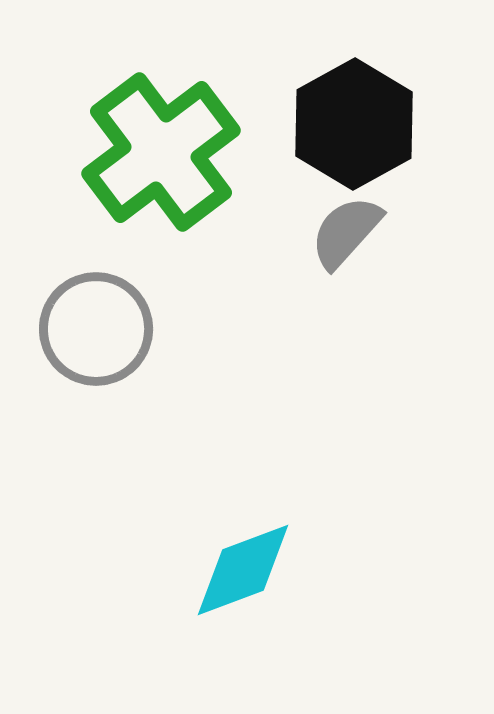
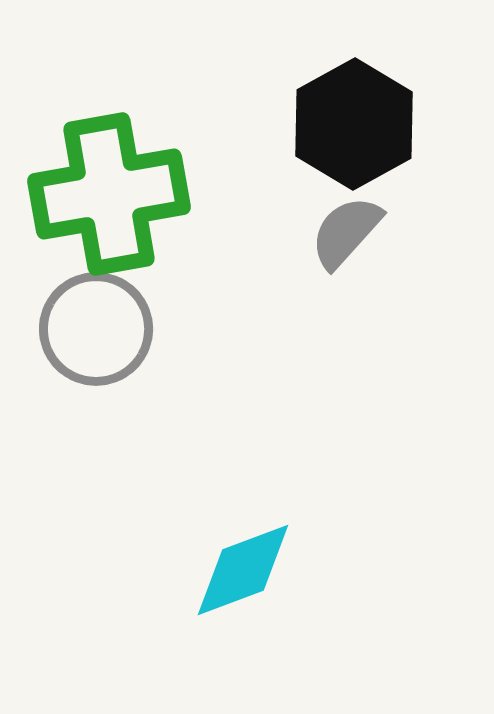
green cross: moved 52 px left, 42 px down; rotated 27 degrees clockwise
